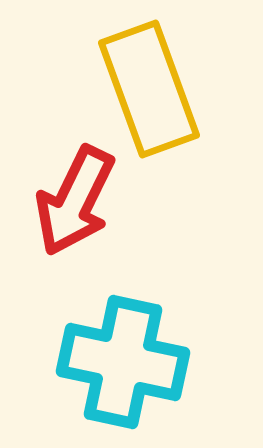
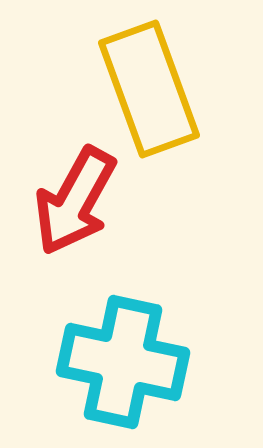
red arrow: rotated 3 degrees clockwise
